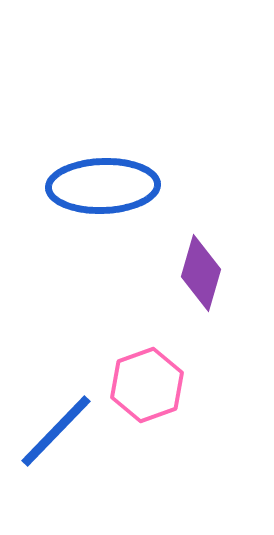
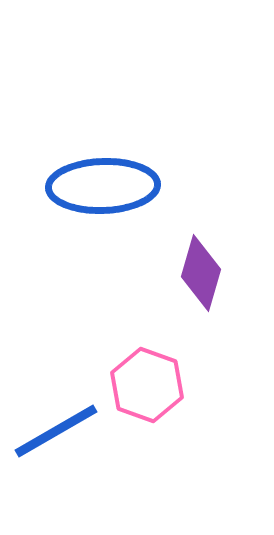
pink hexagon: rotated 20 degrees counterclockwise
blue line: rotated 16 degrees clockwise
